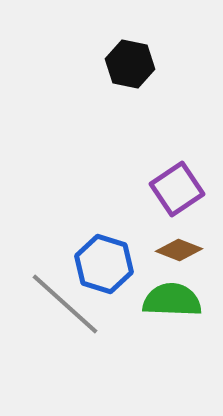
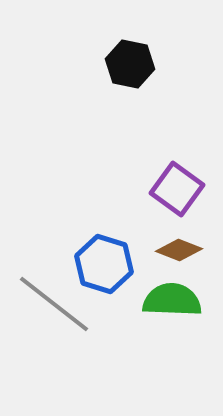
purple square: rotated 20 degrees counterclockwise
gray line: moved 11 px left; rotated 4 degrees counterclockwise
